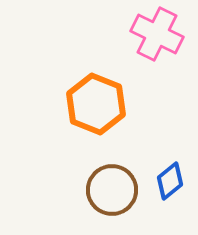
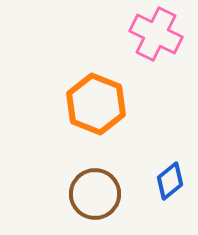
pink cross: moved 1 px left
brown circle: moved 17 px left, 4 px down
